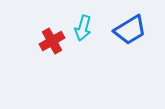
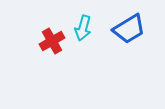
blue trapezoid: moved 1 px left, 1 px up
